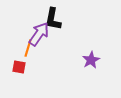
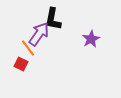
orange line: rotated 54 degrees counterclockwise
purple star: moved 21 px up
red square: moved 2 px right, 3 px up; rotated 16 degrees clockwise
